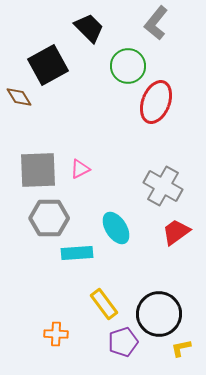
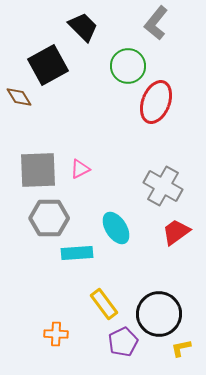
black trapezoid: moved 6 px left, 1 px up
purple pentagon: rotated 8 degrees counterclockwise
